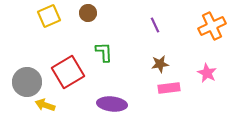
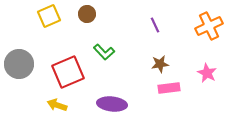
brown circle: moved 1 px left, 1 px down
orange cross: moved 3 px left
green L-shape: rotated 140 degrees clockwise
red square: rotated 8 degrees clockwise
gray circle: moved 8 px left, 18 px up
yellow arrow: moved 12 px right
